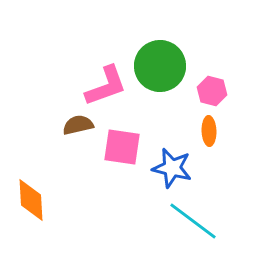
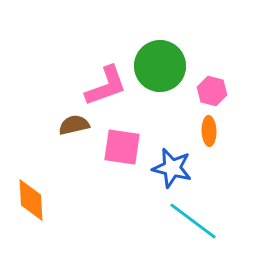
brown semicircle: moved 4 px left
